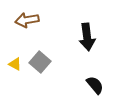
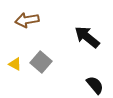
black arrow: rotated 136 degrees clockwise
gray square: moved 1 px right
